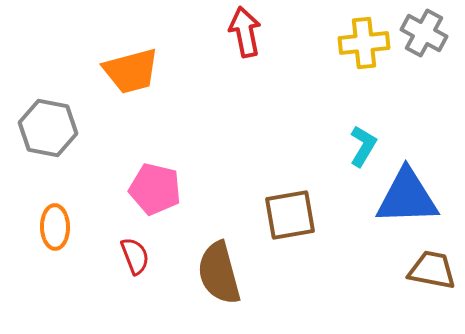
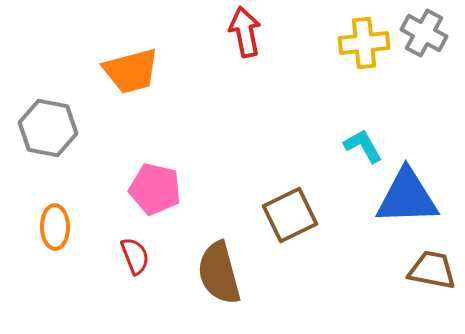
cyan L-shape: rotated 60 degrees counterclockwise
brown square: rotated 16 degrees counterclockwise
